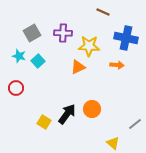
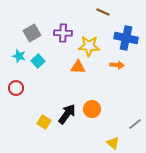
orange triangle: rotated 28 degrees clockwise
